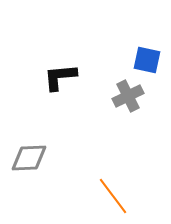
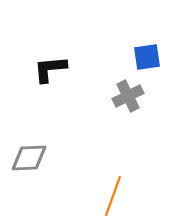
blue square: moved 3 px up; rotated 20 degrees counterclockwise
black L-shape: moved 10 px left, 8 px up
orange line: rotated 57 degrees clockwise
